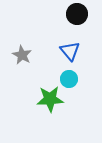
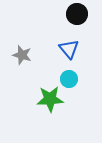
blue triangle: moved 1 px left, 2 px up
gray star: rotated 12 degrees counterclockwise
